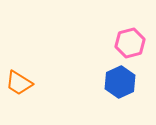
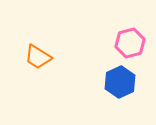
orange trapezoid: moved 19 px right, 26 px up
